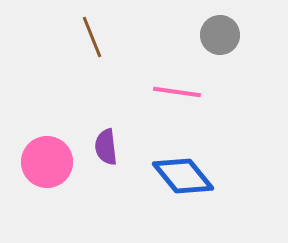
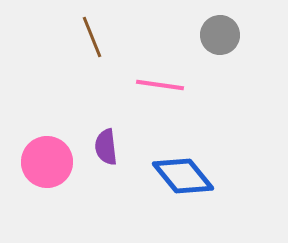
pink line: moved 17 px left, 7 px up
